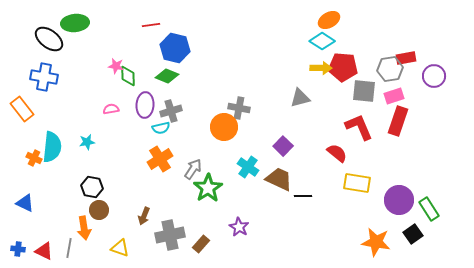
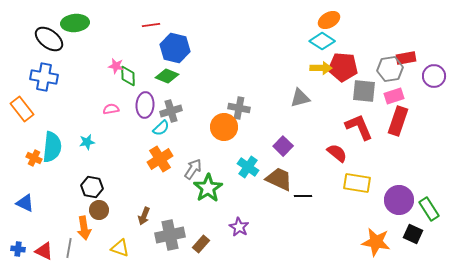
cyan semicircle at (161, 128): rotated 30 degrees counterclockwise
black square at (413, 234): rotated 30 degrees counterclockwise
